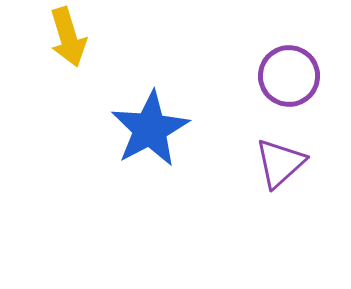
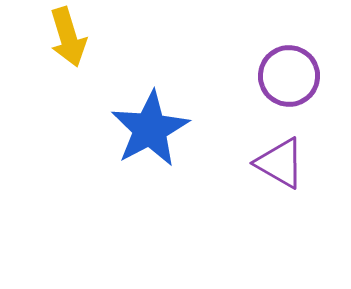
purple triangle: rotated 48 degrees counterclockwise
